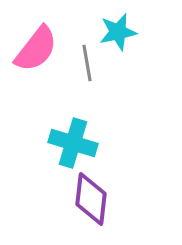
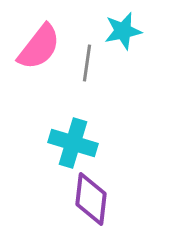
cyan star: moved 5 px right, 1 px up
pink semicircle: moved 3 px right, 2 px up
gray line: rotated 18 degrees clockwise
